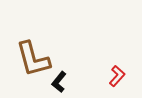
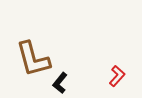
black L-shape: moved 1 px right, 1 px down
